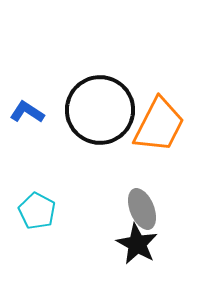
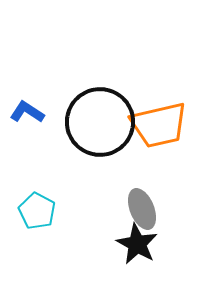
black circle: moved 12 px down
orange trapezoid: rotated 50 degrees clockwise
